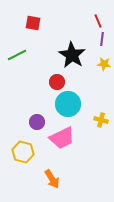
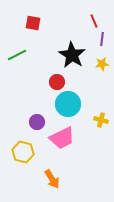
red line: moved 4 px left
yellow star: moved 2 px left; rotated 16 degrees counterclockwise
